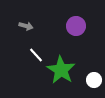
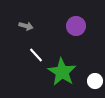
green star: moved 1 px right, 2 px down
white circle: moved 1 px right, 1 px down
